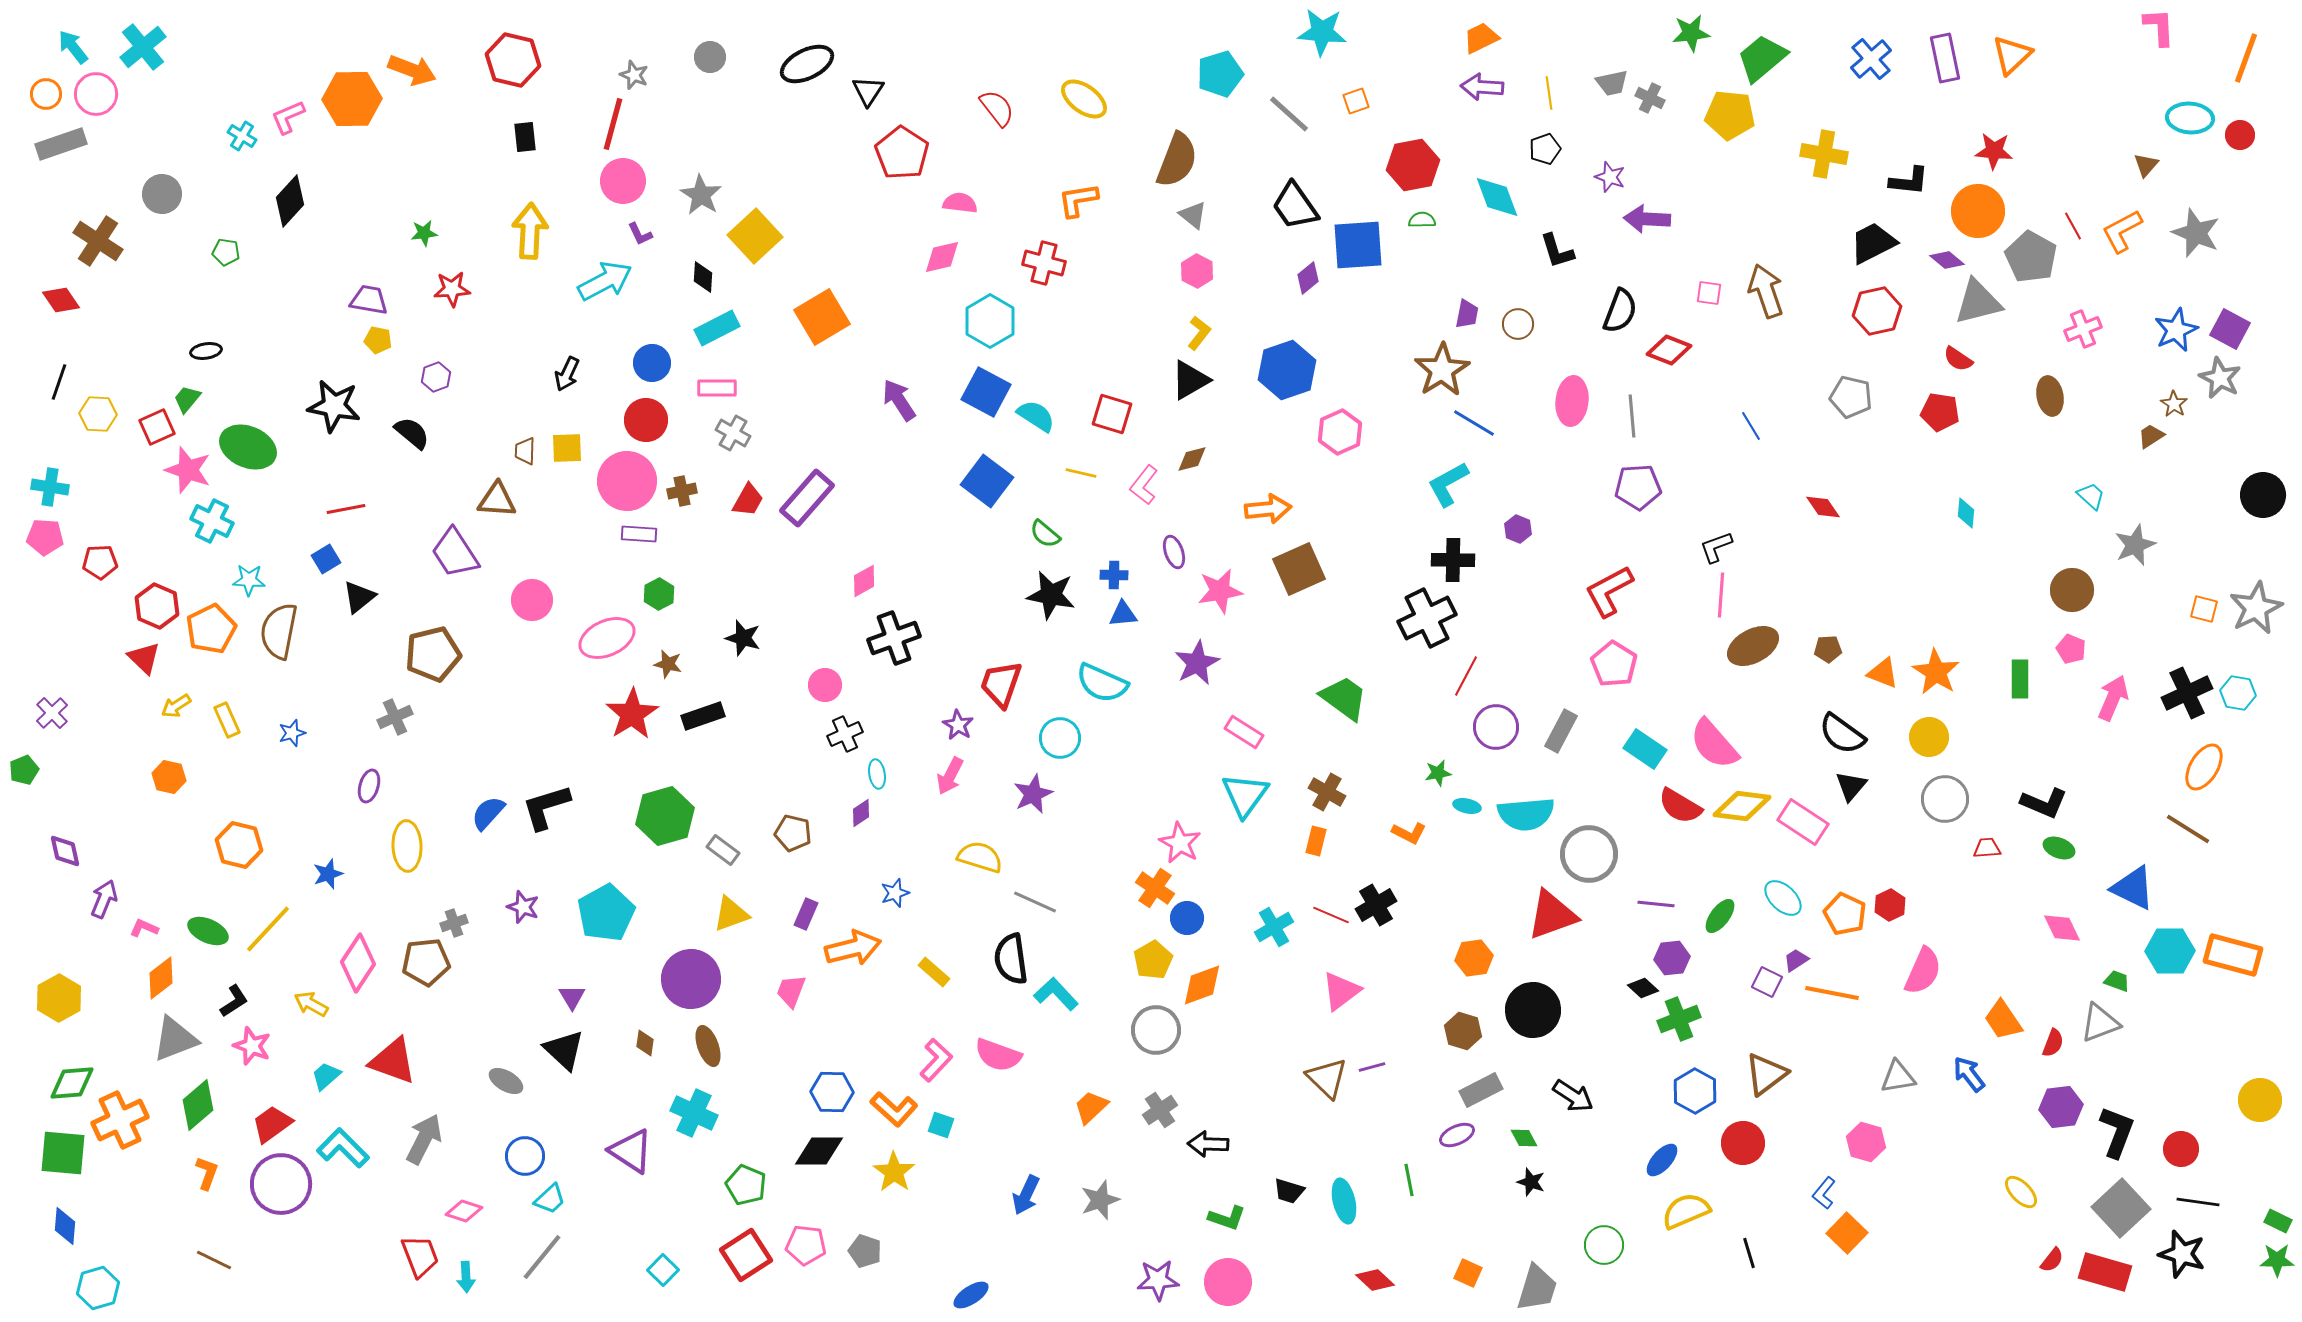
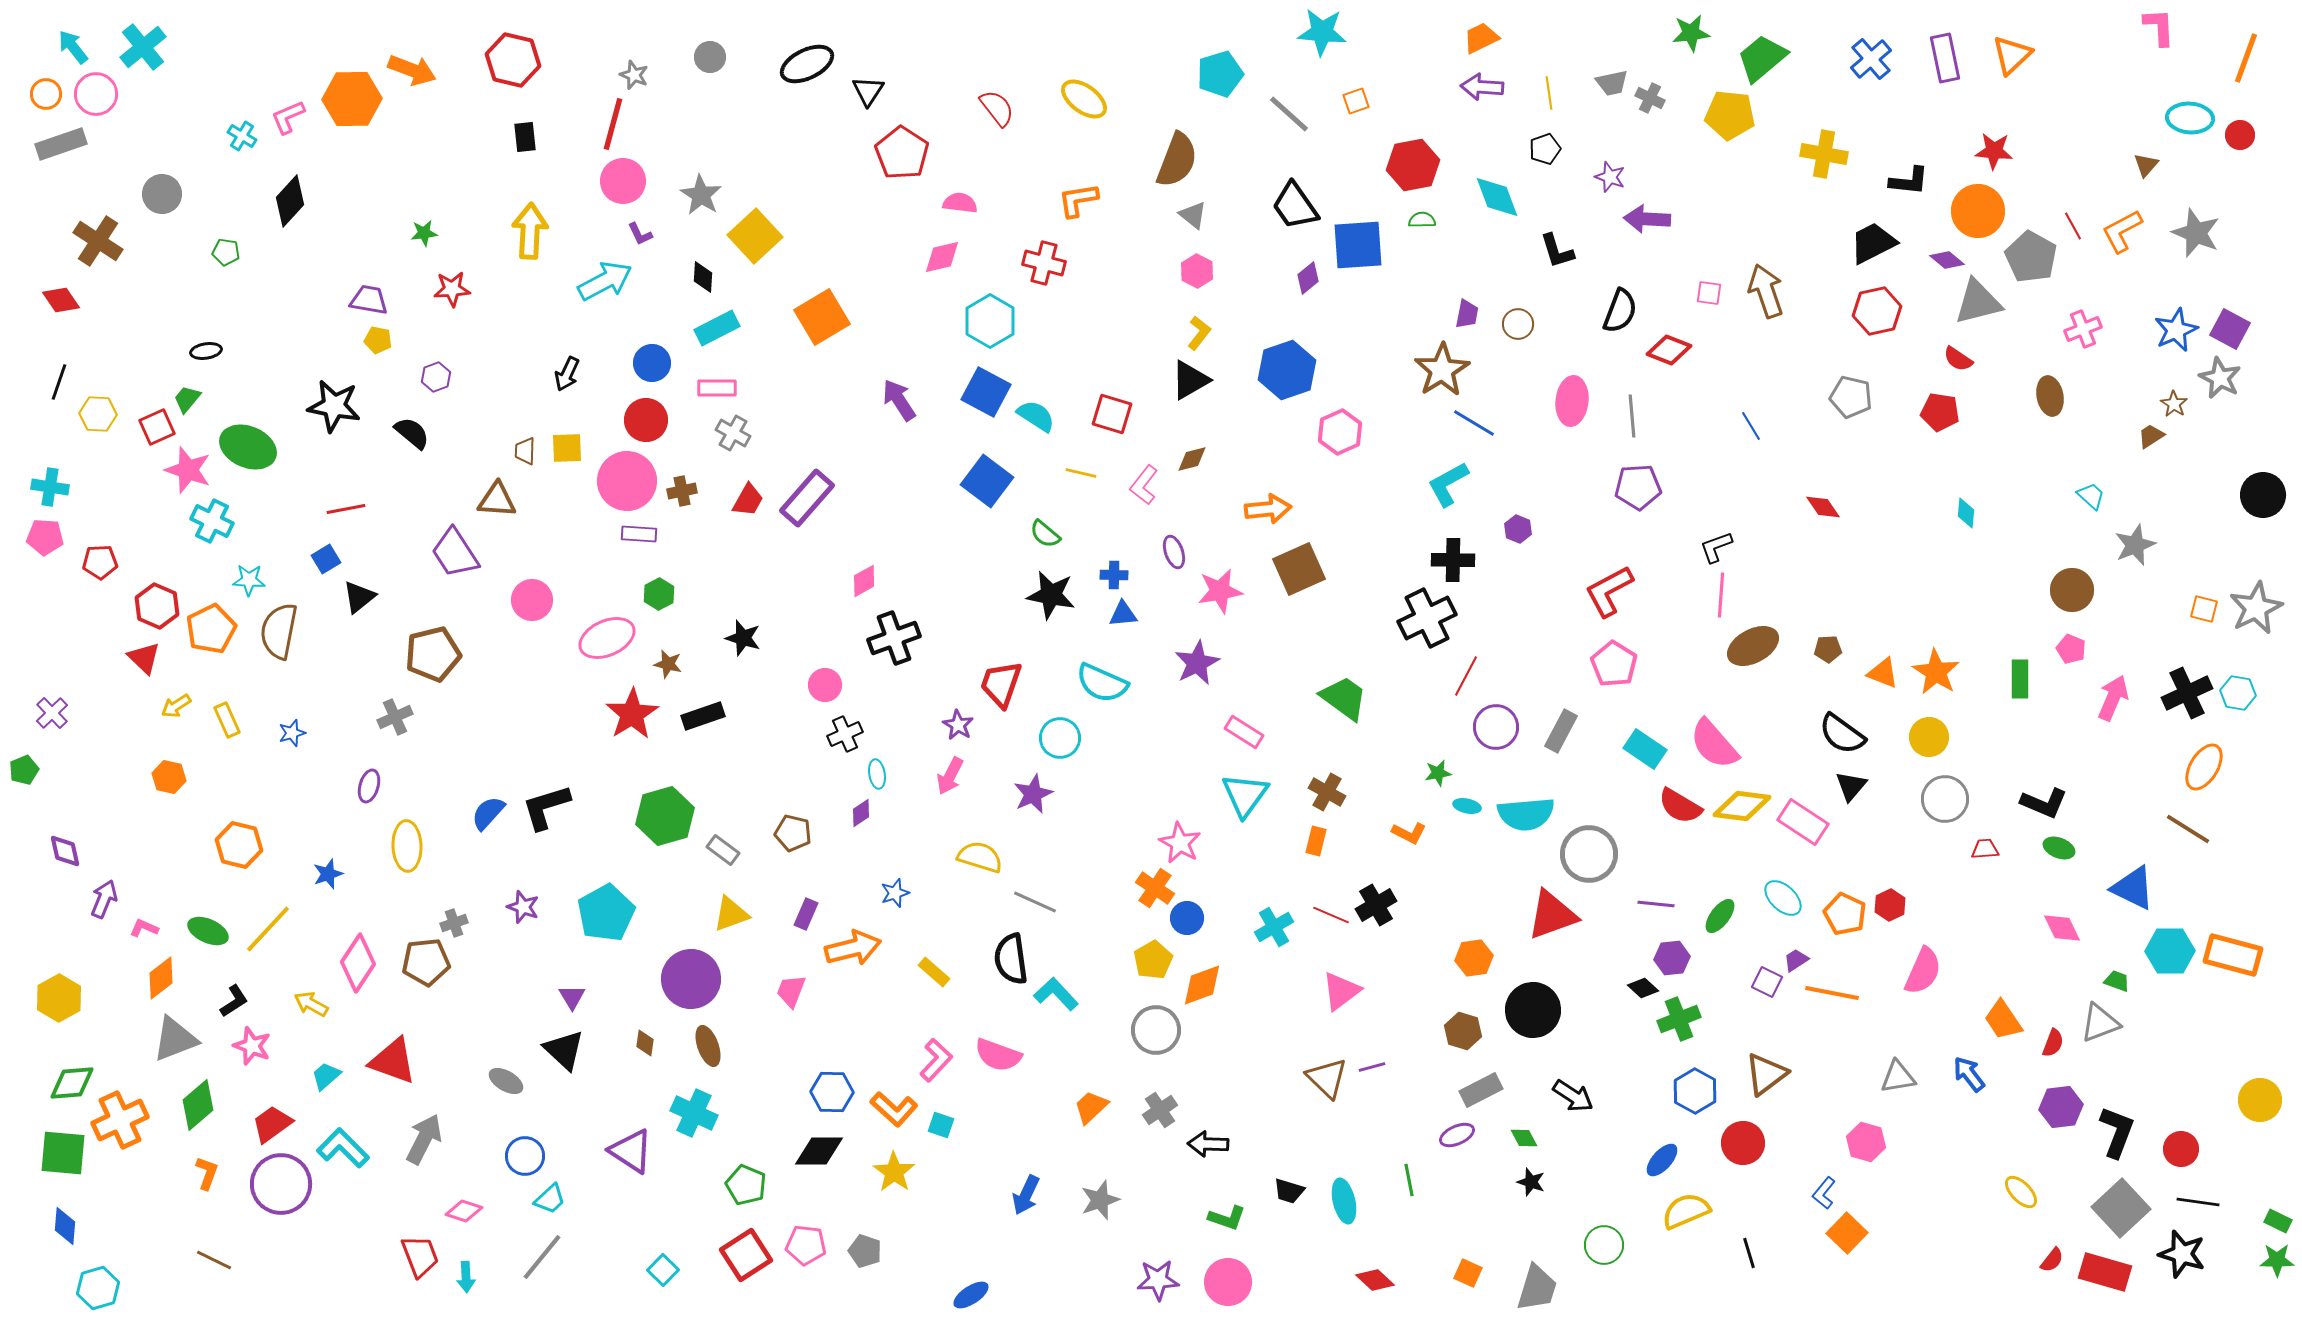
red trapezoid at (1987, 848): moved 2 px left, 1 px down
